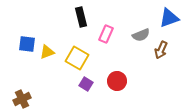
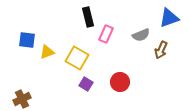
black rectangle: moved 7 px right
blue square: moved 4 px up
red circle: moved 3 px right, 1 px down
